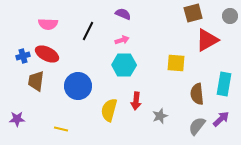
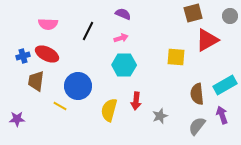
pink arrow: moved 1 px left, 2 px up
yellow square: moved 6 px up
cyan rectangle: moved 1 px right, 1 px down; rotated 50 degrees clockwise
purple arrow: moved 1 px right, 4 px up; rotated 66 degrees counterclockwise
yellow line: moved 1 px left, 23 px up; rotated 16 degrees clockwise
